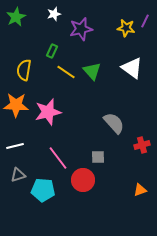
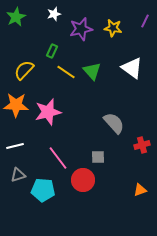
yellow star: moved 13 px left
yellow semicircle: rotated 35 degrees clockwise
